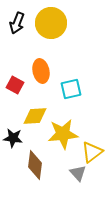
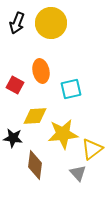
yellow triangle: moved 3 px up
